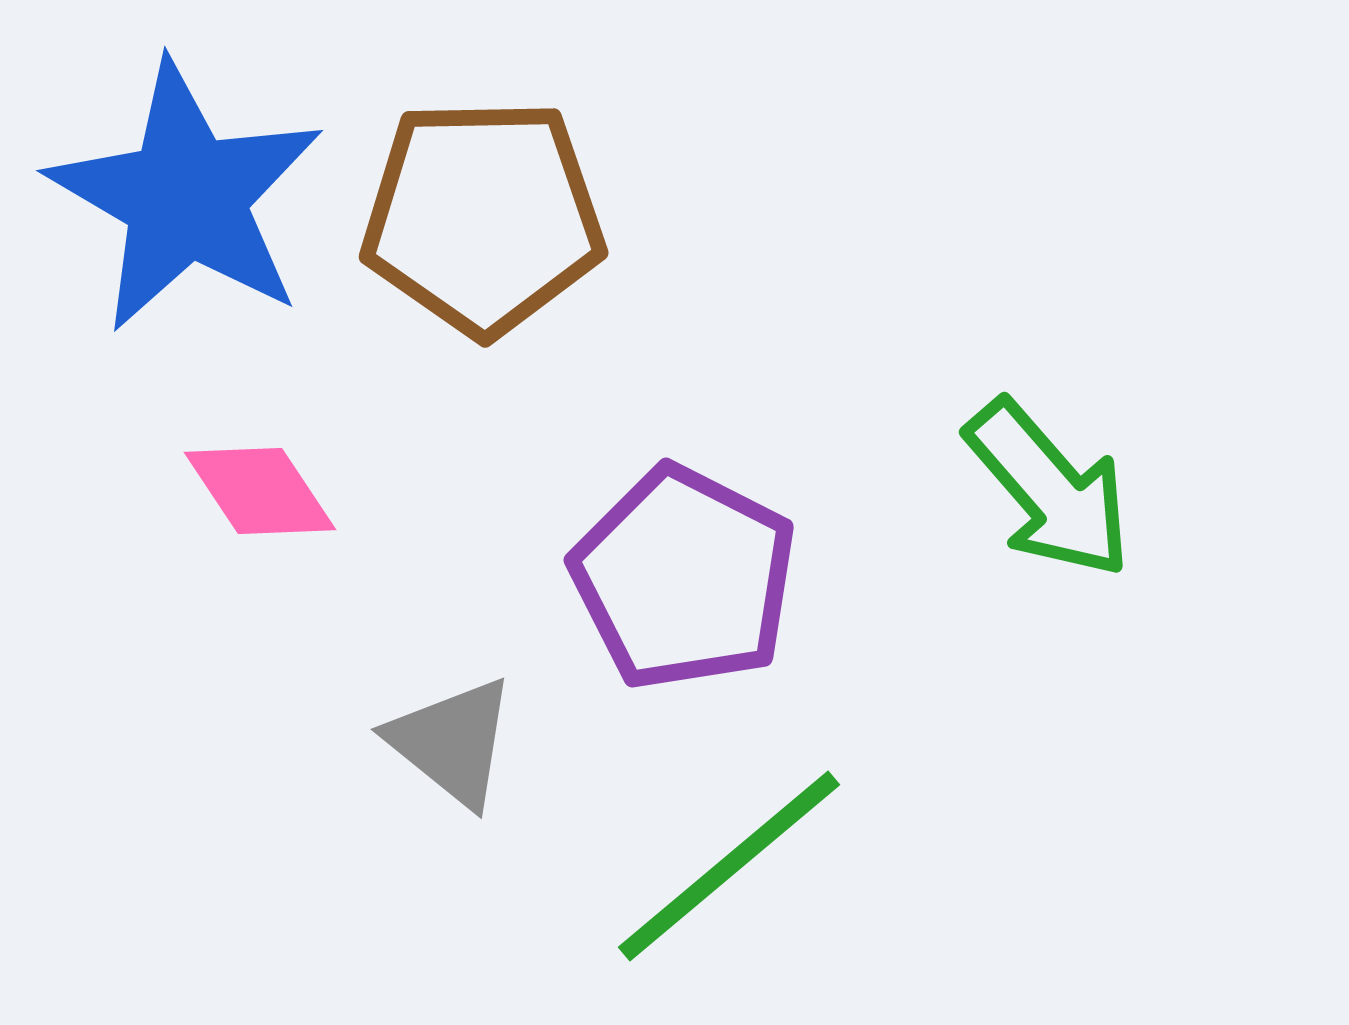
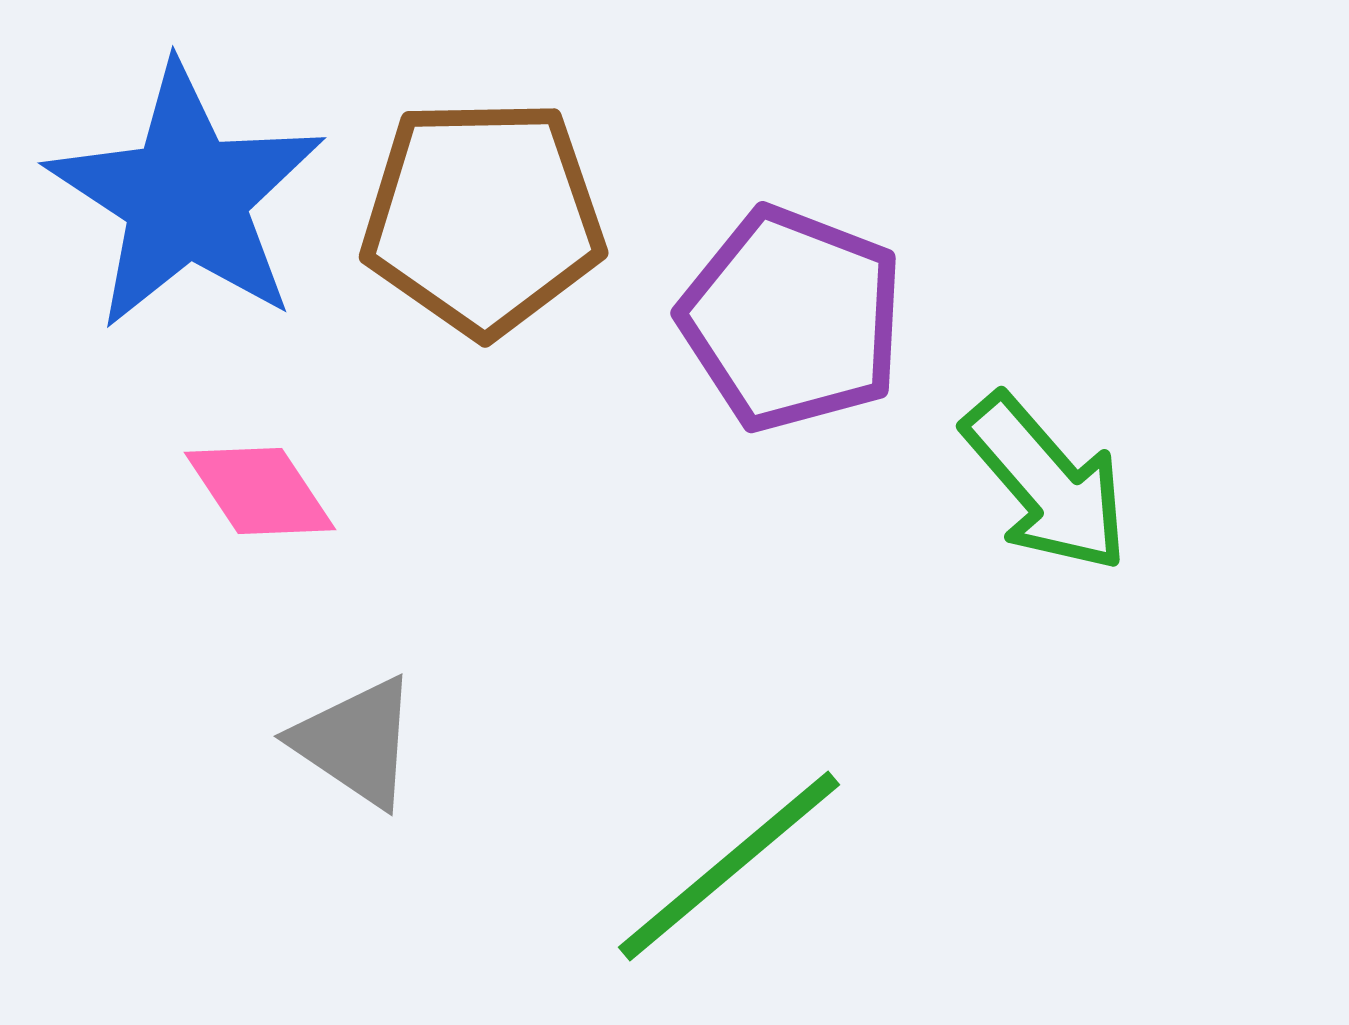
blue star: rotated 3 degrees clockwise
green arrow: moved 3 px left, 6 px up
purple pentagon: moved 108 px right, 259 px up; rotated 6 degrees counterclockwise
gray triangle: moved 96 px left; rotated 5 degrees counterclockwise
